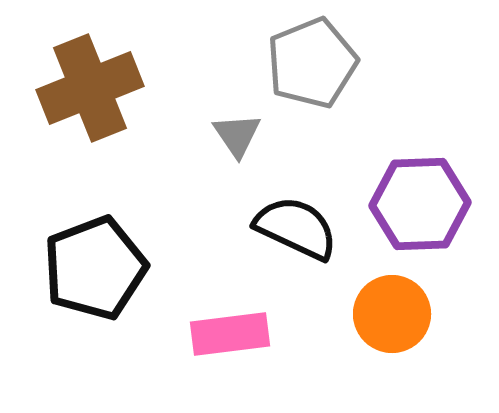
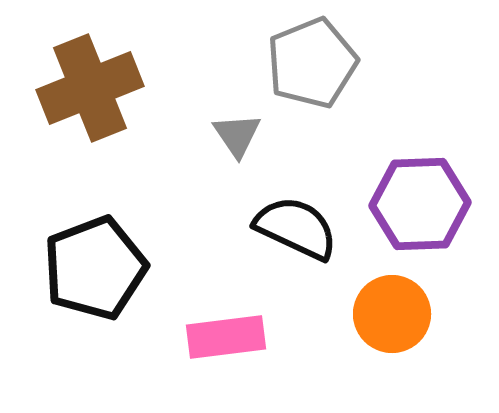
pink rectangle: moved 4 px left, 3 px down
